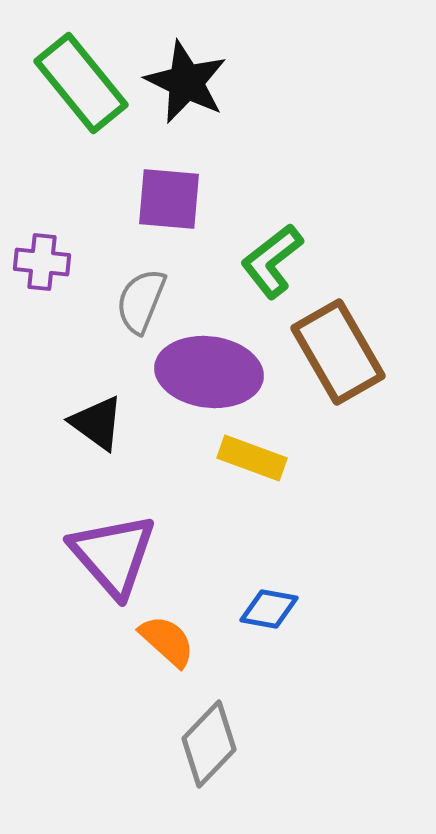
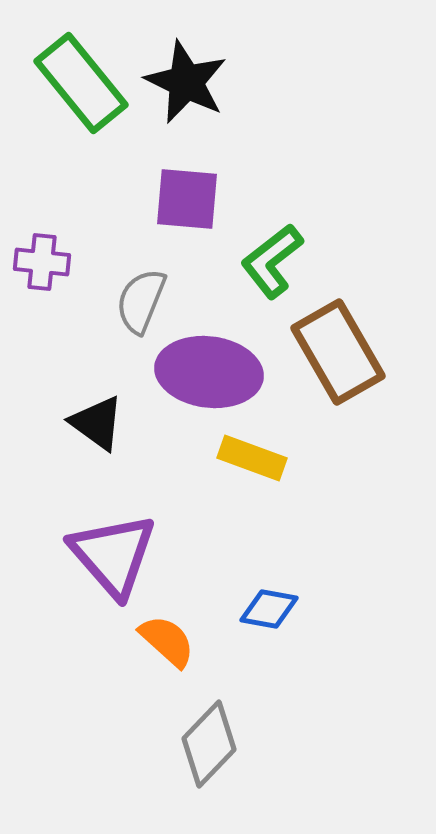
purple square: moved 18 px right
